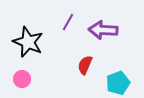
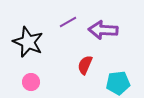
purple line: rotated 30 degrees clockwise
pink circle: moved 9 px right, 3 px down
cyan pentagon: rotated 15 degrees clockwise
